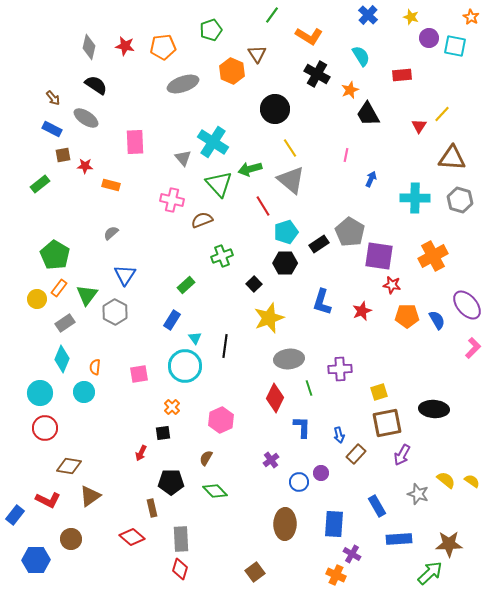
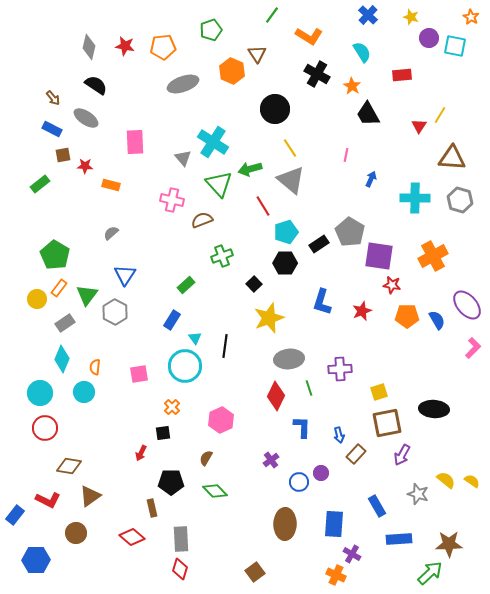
cyan semicircle at (361, 56): moved 1 px right, 4 px up
orange star at (350, 90): moved 2 px right, 4 px up; rotated 18 degrees counterclockwise
yellow line at (442, 114): moved 2 px left, 1 px down; rotated 12 degrees counterclockwise
red diamond at (275, 398): moved 1 px right, 2 px up
brown circle at (71, 539): moved 5 px right, 6 px up
